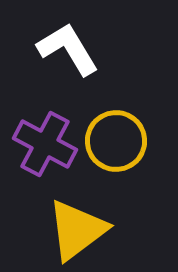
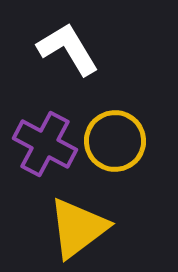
yellow circle: moved 1 px left
yellow triangle: moved 1 px right, 2 px up
